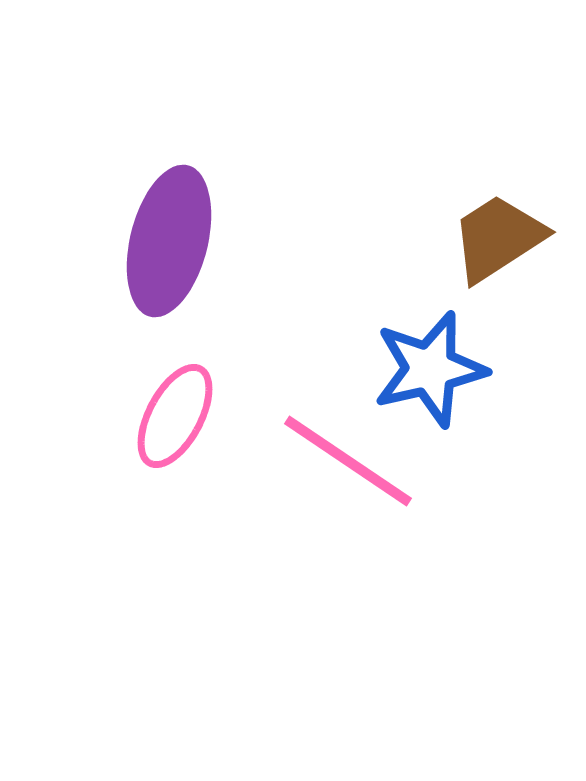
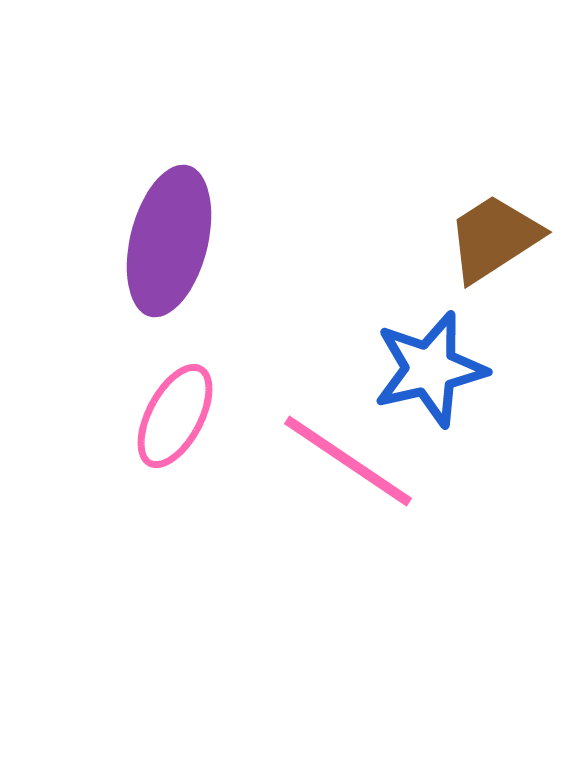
brown trapezoid: moved 4 px left
